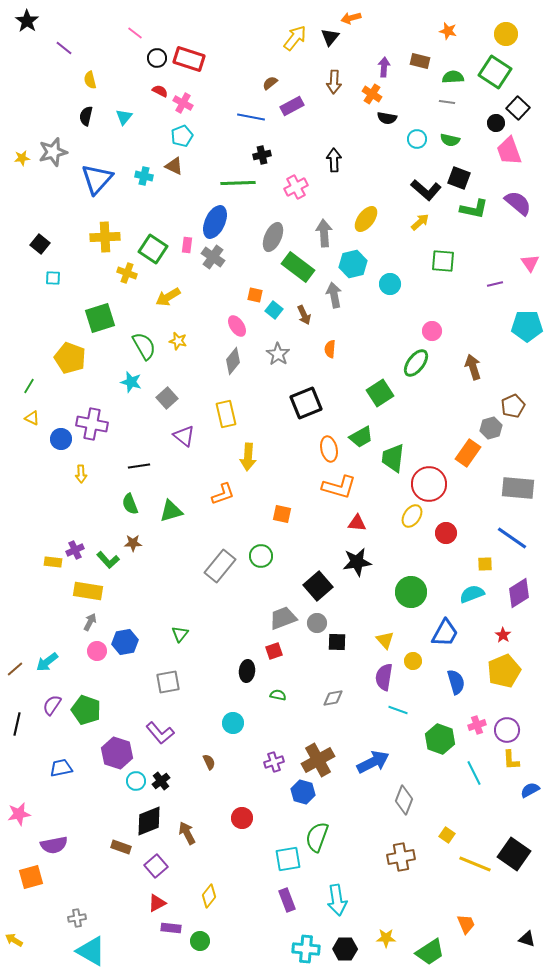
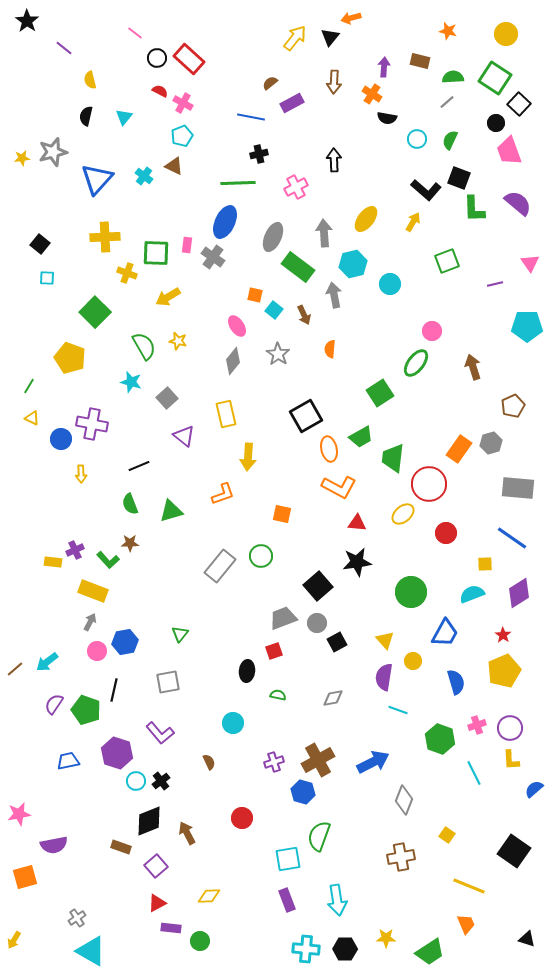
red rectangle at (189, 59): rotated 24 degrees clockwise
green square at (495, 72): moved 6 px down
gray line at (447, 102): rotated 49 degrees counterclockwise
purple rectangle at (292, 106): moved 3 px up
black square at (518, 108): moved 1 px right, 4 px up
green semicircle at (450, 140): rotated 102 degrees clockwise
black cross at (262, 155): moved 3 px left, 1 px up
cyan cross at (144, 176): rotated 24 degrees clockwise
green L-shape at (474, 209): rotated 76 degrees clockwise
blue ellipse at (215, 222): moved 10 px right
yellow arrow at (420, 222): moved 7 px left; rotated 18 degrees counterclockwise
green square at (153, 249): moved 3 px right, 4 px down; rotated 32 degrees counterclockwise
green square at (443, 261): moved 4 px right; rotated 25 degrees counterclockwise
cyan square at (53, 278): moved 6 px left
green square at (100, 318): moved 5 px left, 6 px up; rotated 28 degrees counterclockwise
black square at (306, 403): moved 13 px down; rotated 8 degrees counterclockwise
gray hexagon at (491, 428): moved 15 px down
orange rectangle at (468, 453): moved 9 px left, 4 px up
black line at (139, 466): rotated 15 degrees counterclockwise
orange L-shape at (339, 487): rotated 12 degrees clockwise
yellow ellipse at (412, 516): moved 9 px left, 2 px up; rotated 15 degrees clockwise
brown star at (133, 543): moved 3 px left
yellow rectangle at (88, 591): moved 5 px right; rotated 12 degrees clockwise
black square at (337, 642): rotated 30 degrees counterclockwise
purple semicircle at (52, 705): moved 2 px right, 1 px up
black line at (17, 724): moved 97 px right, 34 px up
purple circle at (507, 730): moved 3 px right, 2 px up
blue trapezoid at (61, 768): moved 7 px right, 7 px up
blue semicircle at (530, 790): moved 4 px right, 1 px up; rotated 12 degrees counterclockwise
green semicircle at (317, 837): moved 2 px right, 1 px up
black square at (514, 854): moved 3 px up
yellow line at (475, 864): moved 6 px left, 22 px down
orange square at (31, 877): moved 6 px left
yellow diamond at (209, 896): rotated 50 degrees clockwise
gray cross at (77, 918): rotated 24 degrees counterclockwise
yellow arrow at (14, 940): rotated 90 degrees counterclockwise
